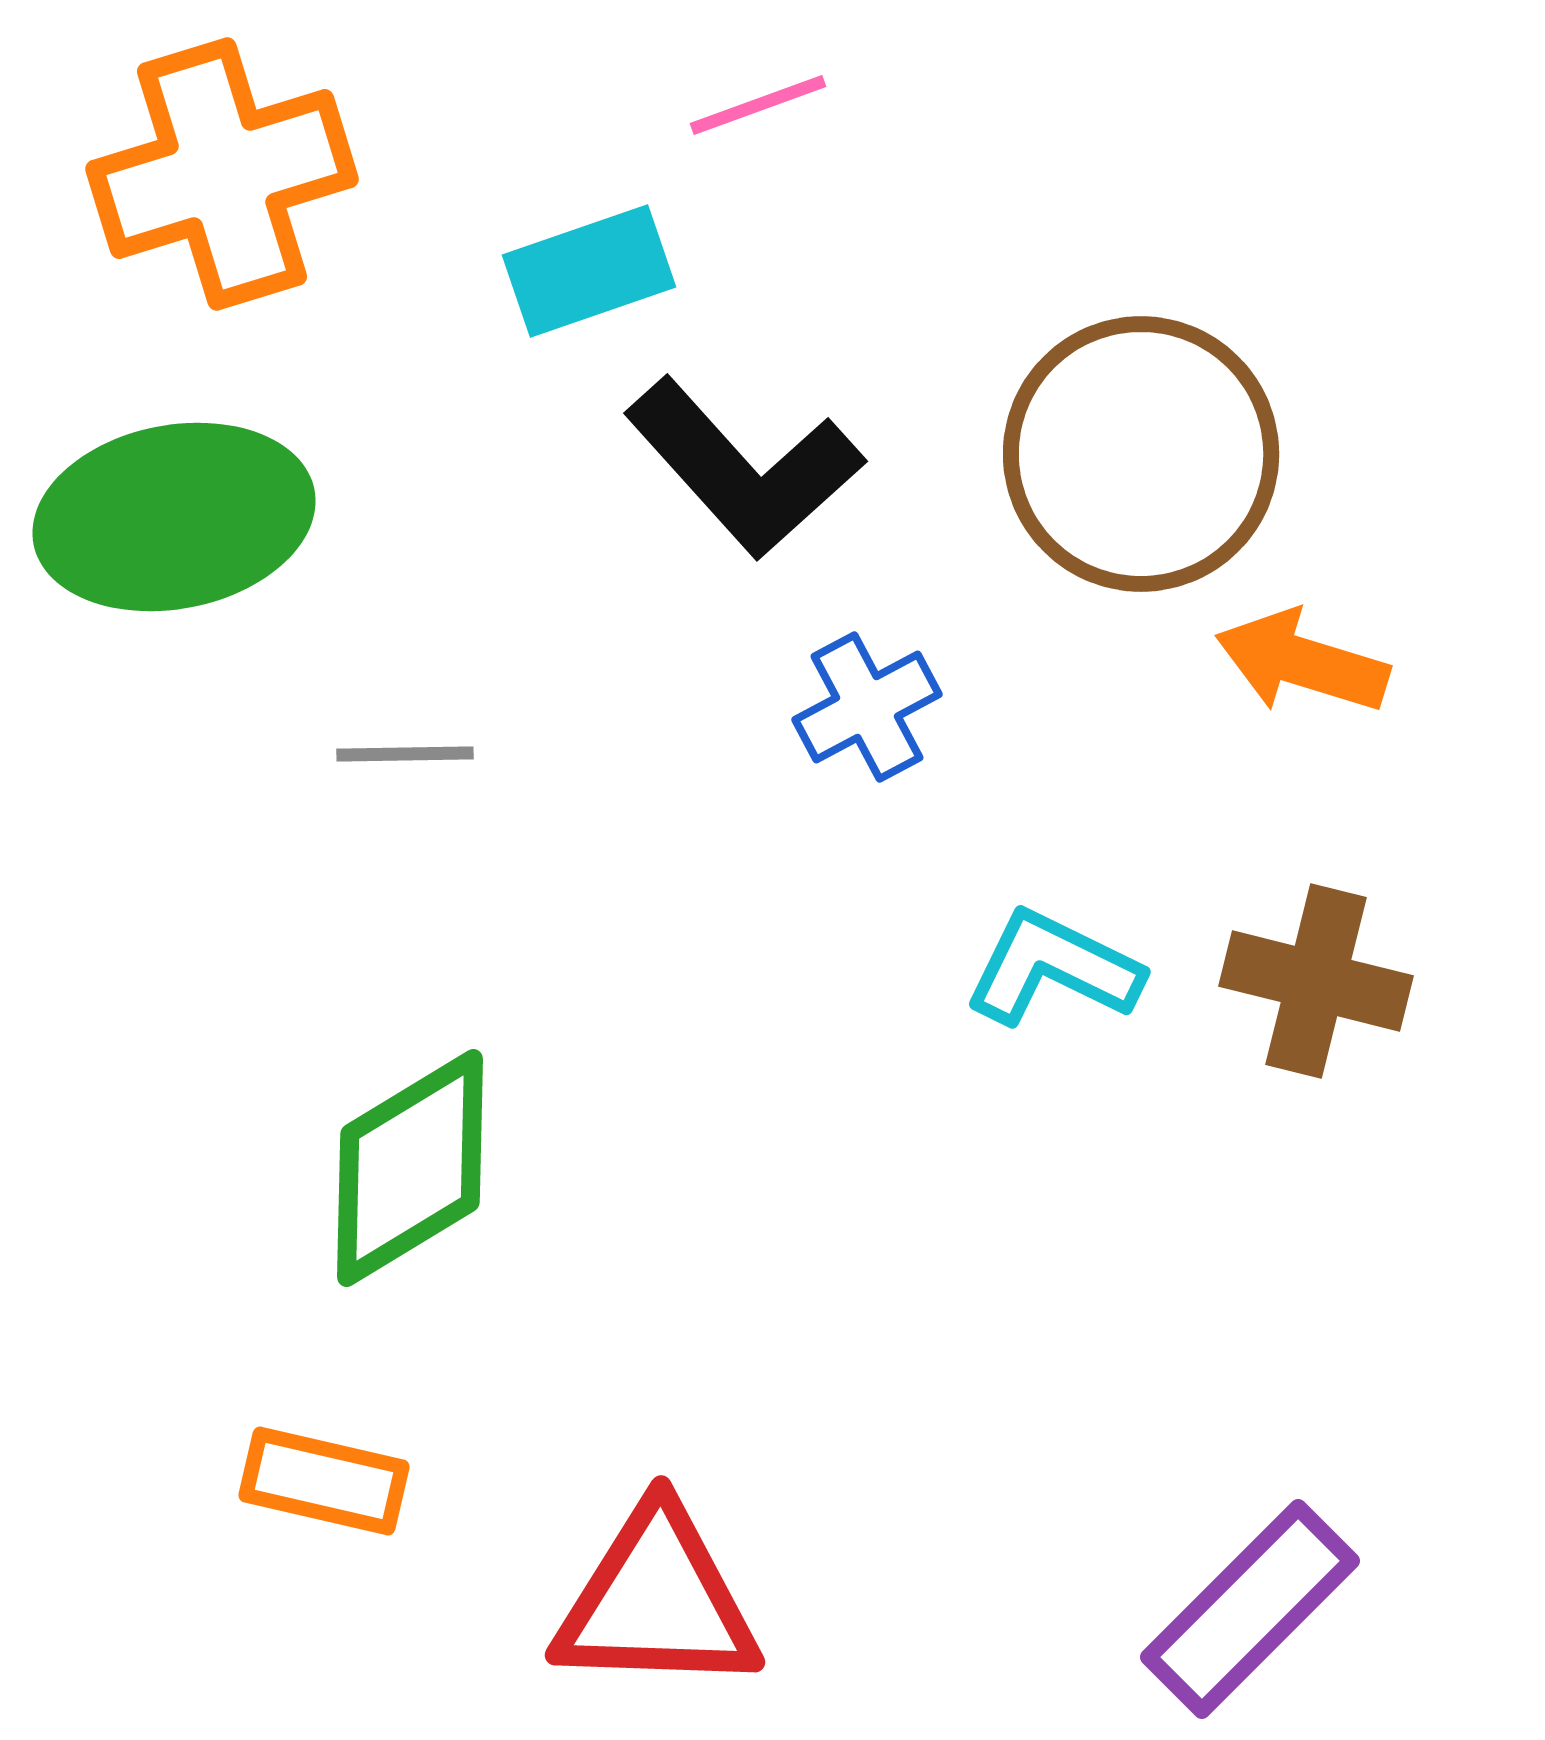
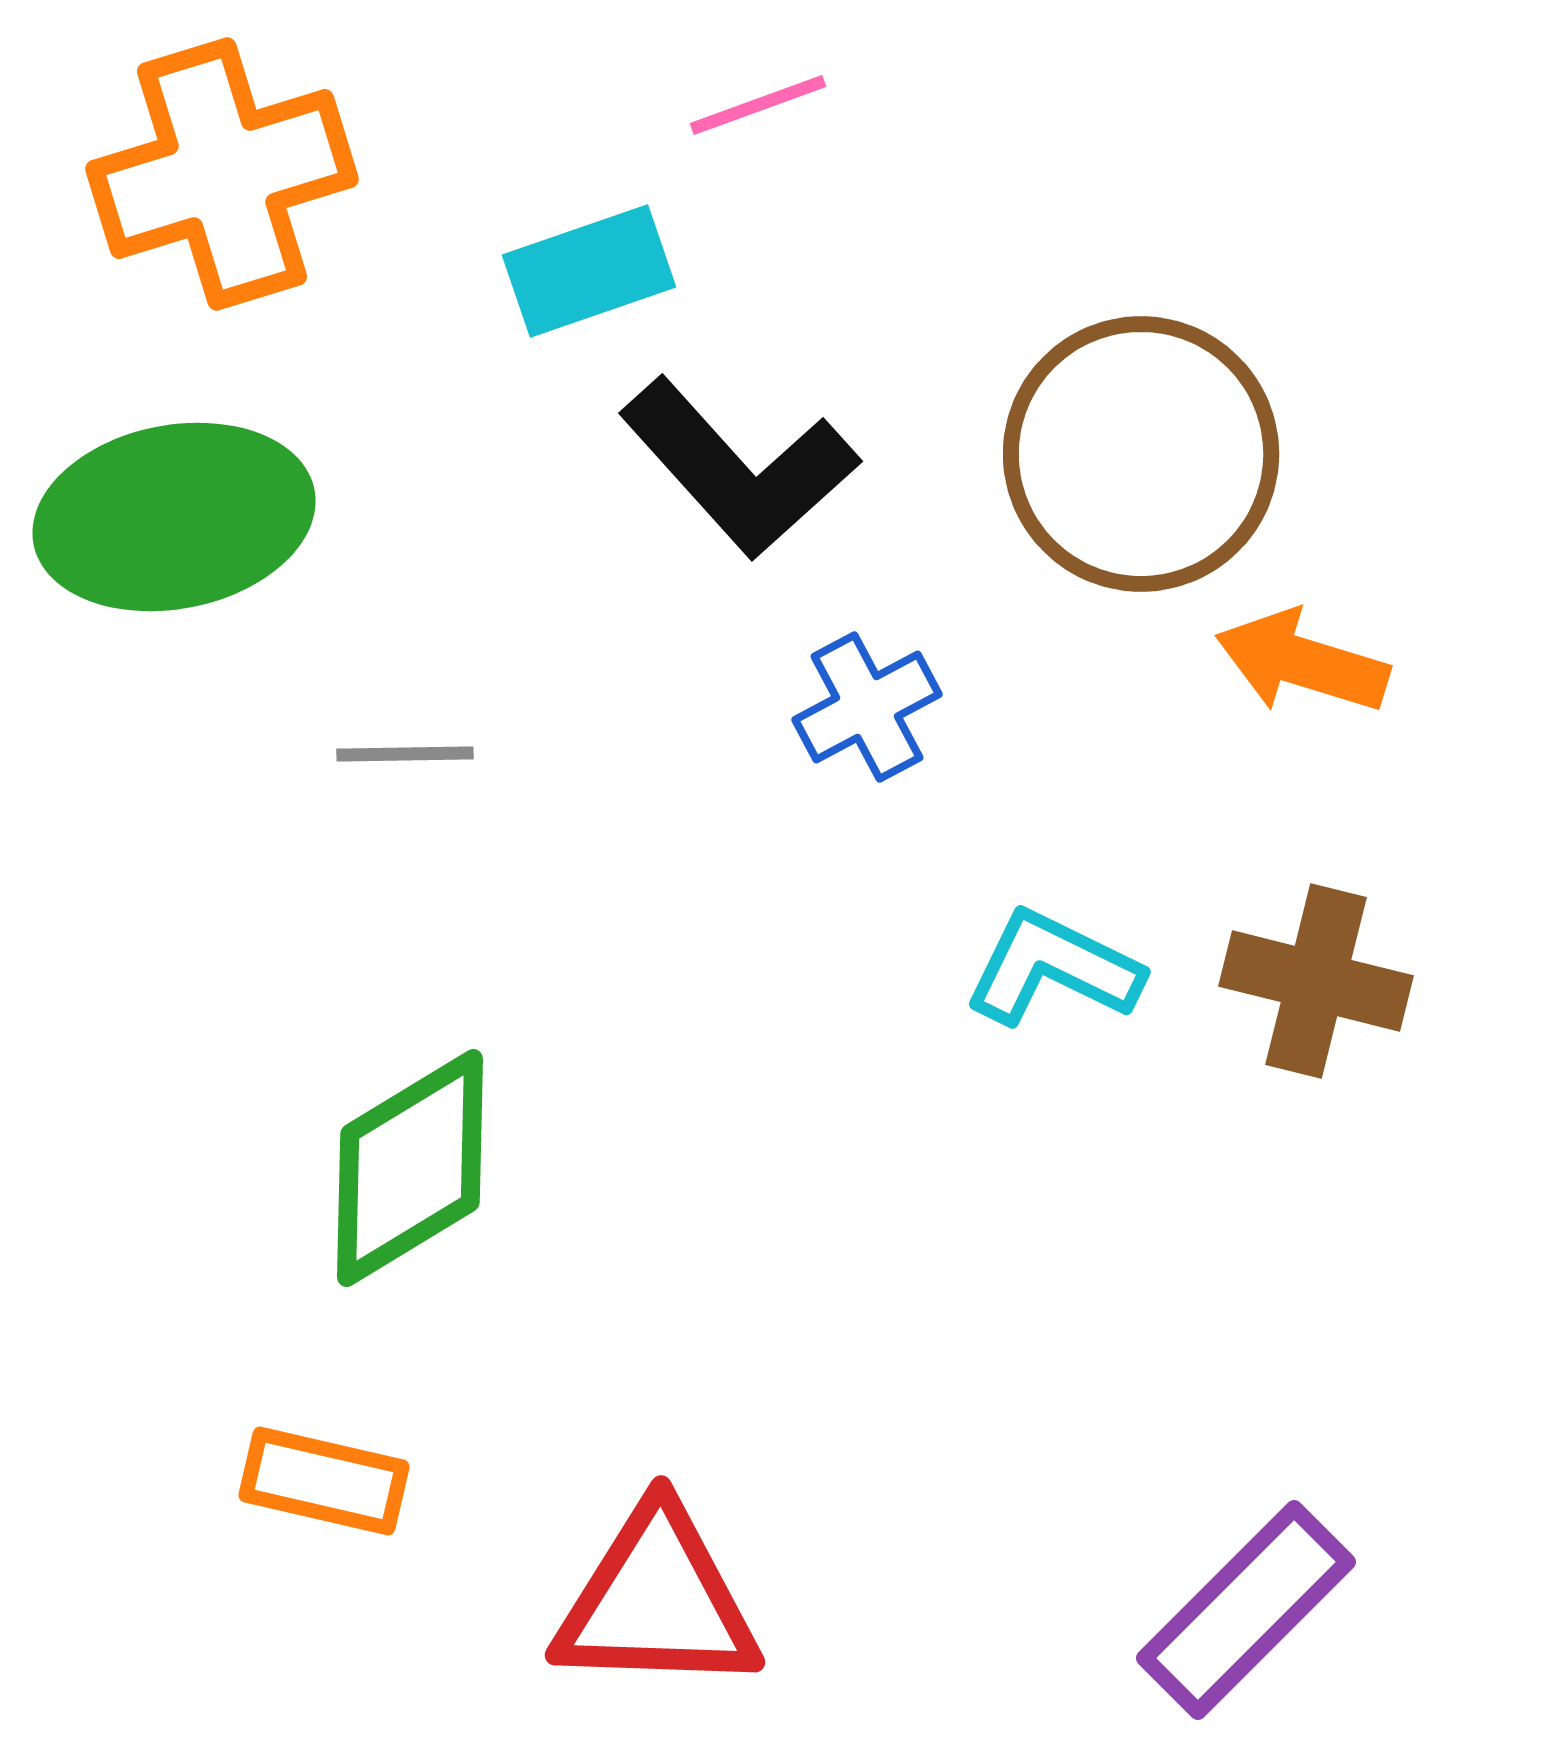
black L-shape: moved 5 px left
purple rectangle: moved 4 px left, 1 px down
